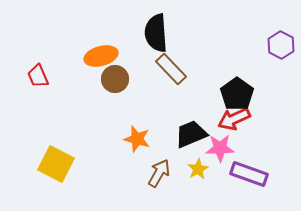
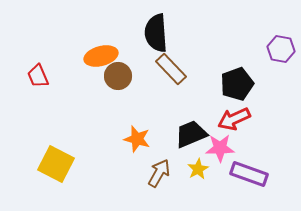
purple hexagon: moved 4 px down; rotated 16 degrees counterclockwise
brown circle: moved 3 px right, 3 px up
black pentagon: moved 10 px up; rotated 16 degrees clockwise
